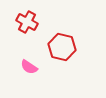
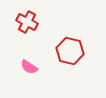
red hexagon: moved 8 px right, 4 px down
